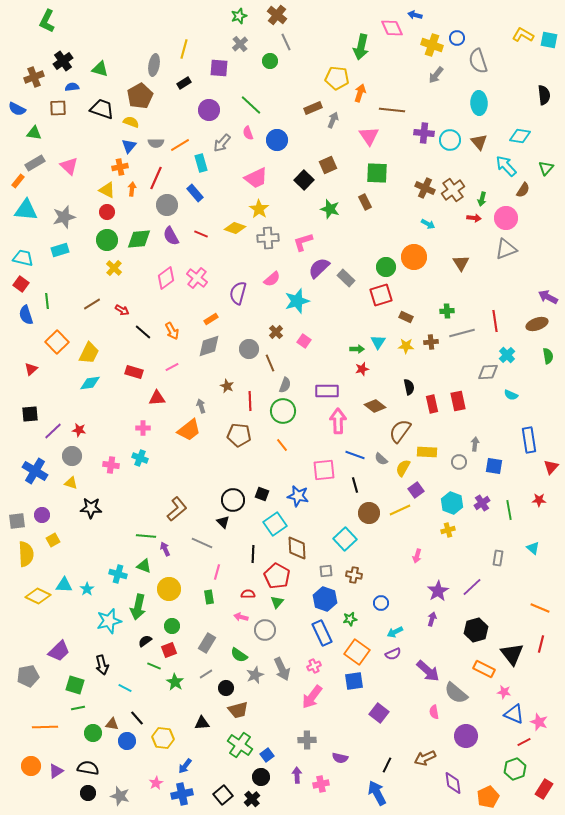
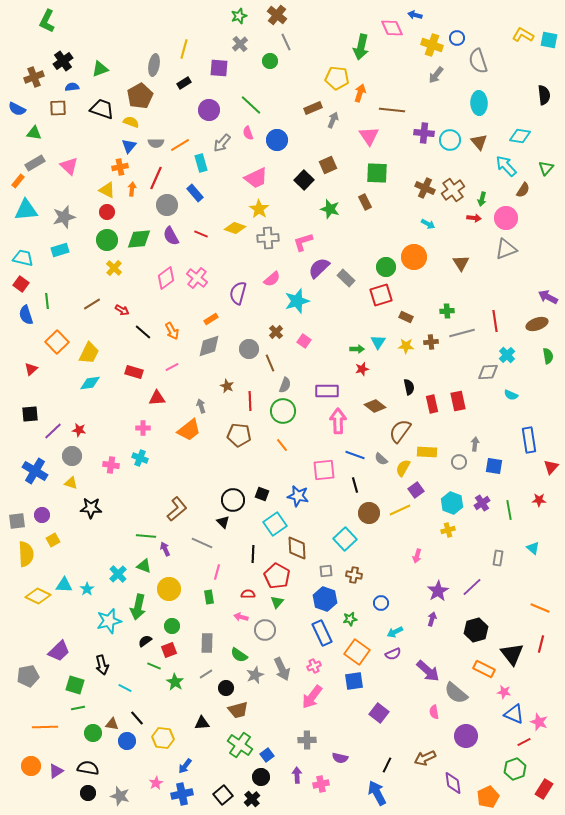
green triangle at (100, 69): rotated 36 degrees counterclockwise
cyan triangle at (26, 210): rotated 10 degrees counterclockwise
cyan cross at (118, 574): rotated 30 degrees clockwise
gray rectangle at (207, 643): rotated 30 degrees counterclockwise
